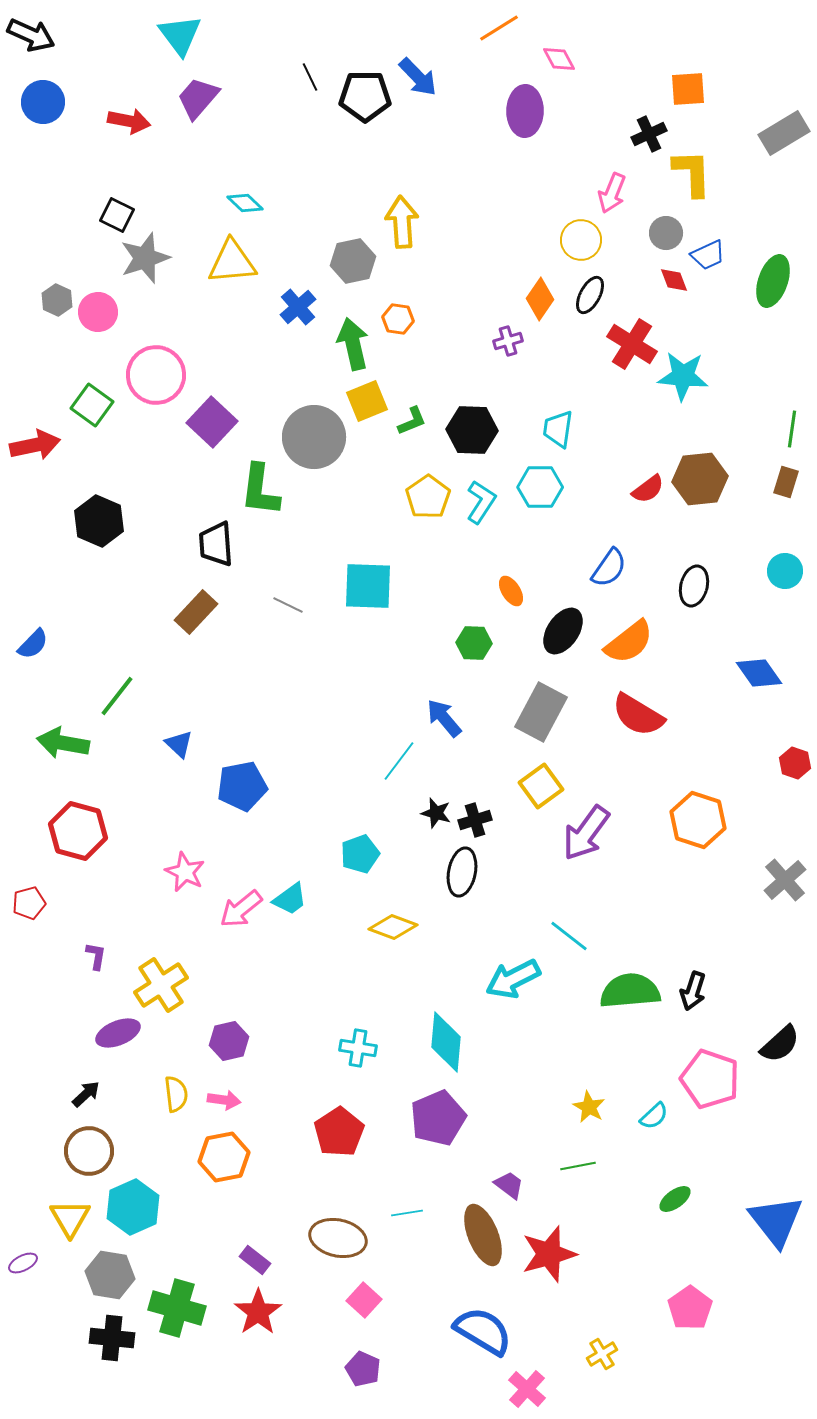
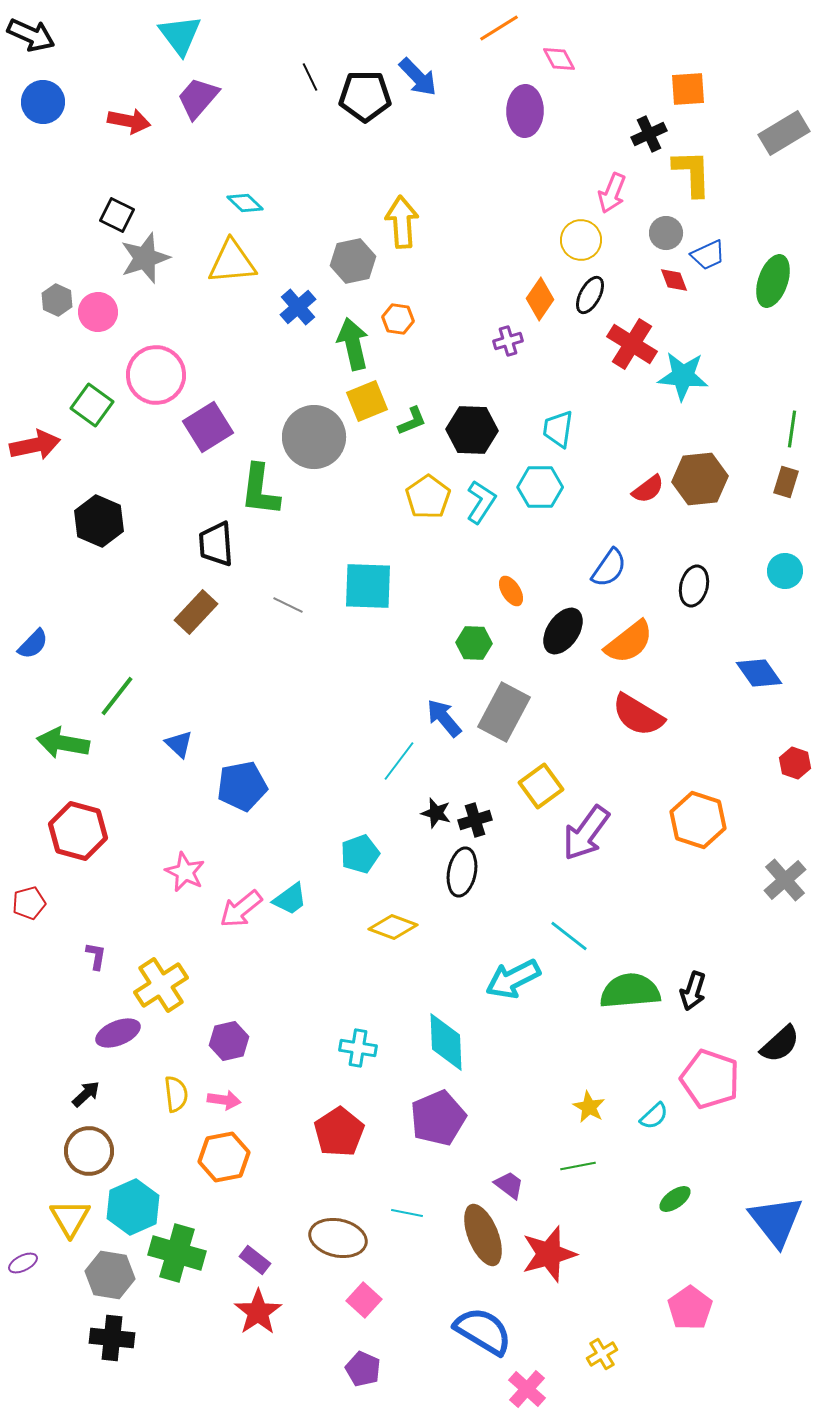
purple square at (212, 422): moved 4 px left, 5 px down; rotated 15 degrees clockwise
gray rectangle at (541, 712): moved 37 px left
cyan diamond at (446, 1042): rotated 8 degrees counterclockwise
cyan line at (407, 1213): rotated 20 degrees clockwise
green cross at (177, 1308): moved 55 px up
